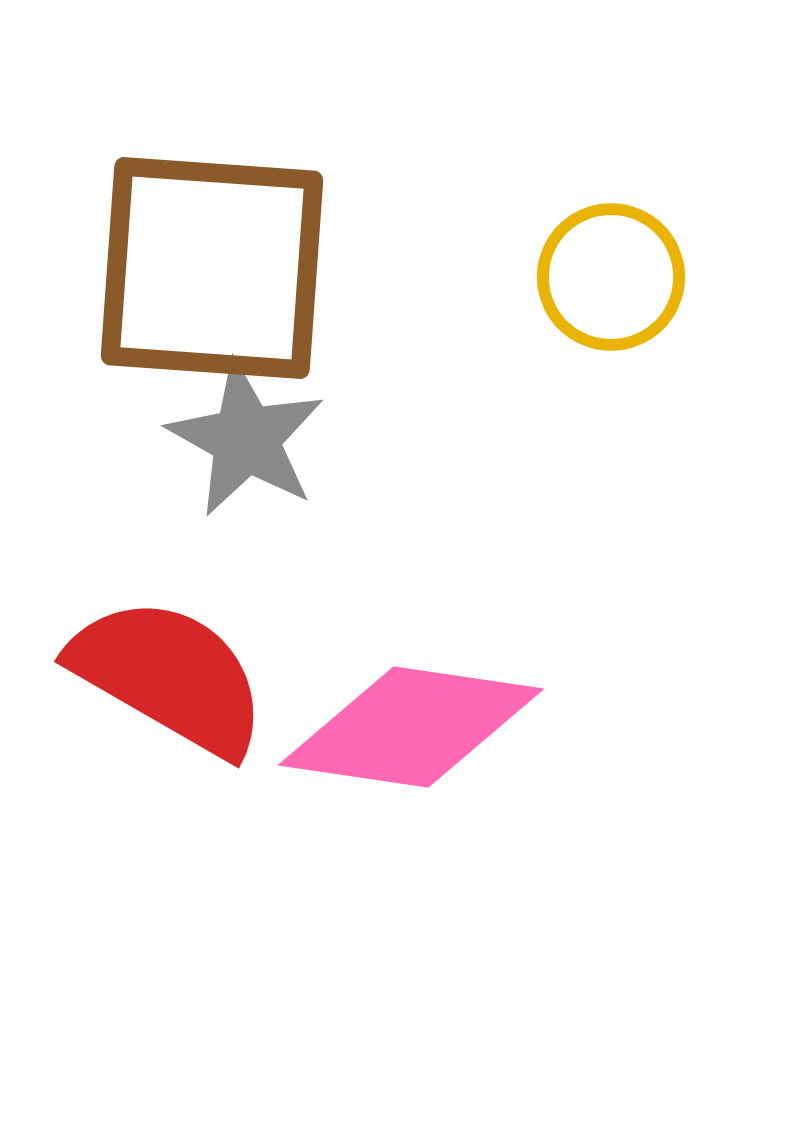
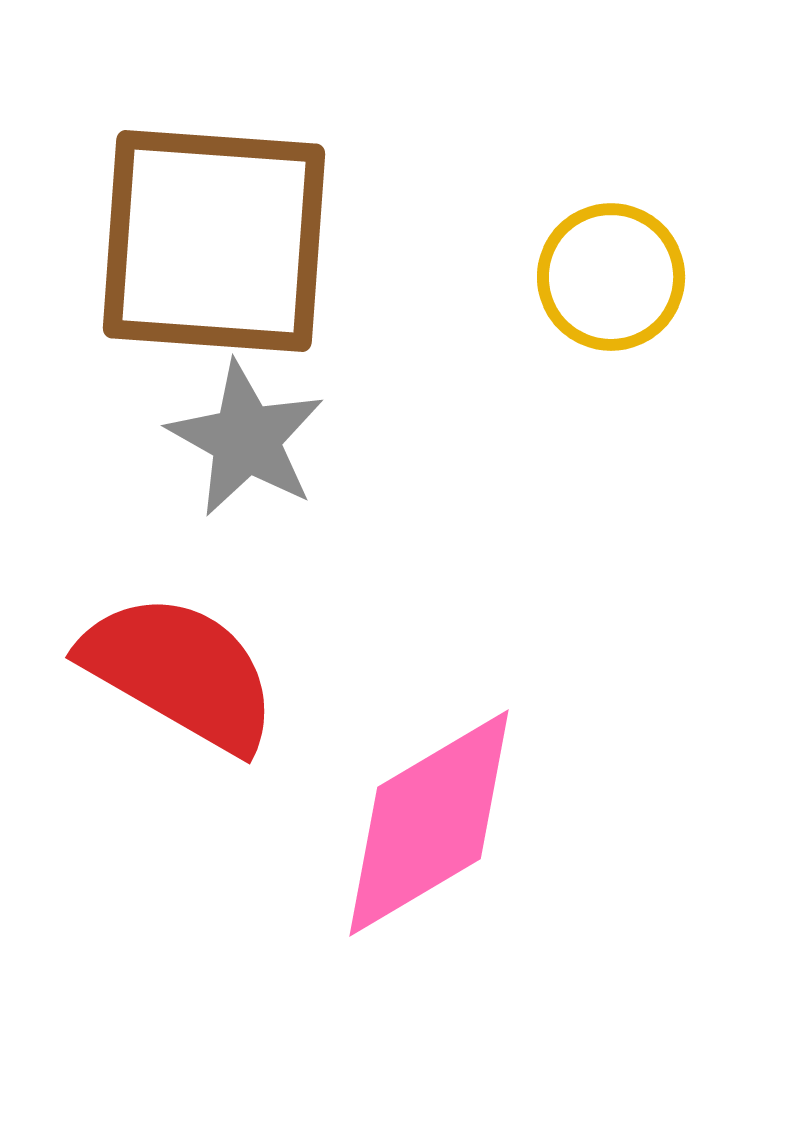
brown square: moved 2 px right, 27 px up
red semicircle: moved 11 px right, 4 px up
pink diamond: moved 18 px right, 96 px down; rotated 39 degrees counterclockwise
